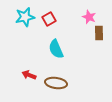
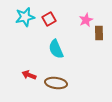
pink star: moved 3 px left, 3 px down; rotated 24 degrees clockwise
